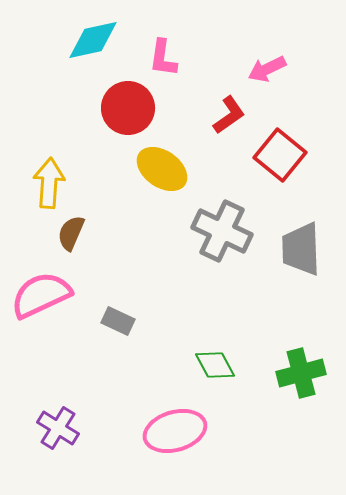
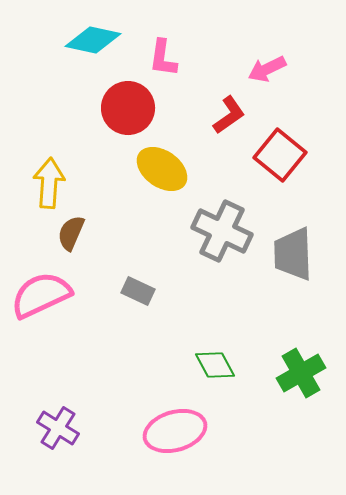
cyan diamond: rotated 24 degrees clockwise
gray trapezoid: moved 8 px left, 5 px down
gray rectangle: moved 20 px right, 30 px up
green cross: rotated 15 degrees counterclockwise
